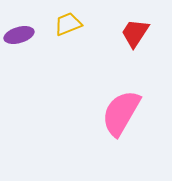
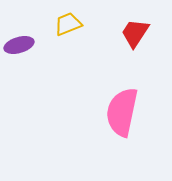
purple ellipse: moved 10 px down
pink semicircle: moved 1 px right, 1 px up; rotated 18 degrees counterclockwise
